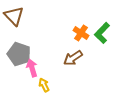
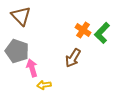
brown triangle: moved 7 px right
orange cross: moved 2 px right, 3 px up
gray pentagon: moved 2 px left, 3 px up
brown arrow: rotated 24 degrees counterclockwise
yellow arrow: rotated 72 degrees counterclockwise
